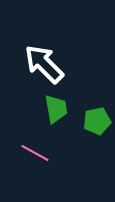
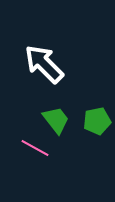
green trapezoid: moved 11 px down; rotated 28 degrees counterclockwise
pink line: moved 5 px up
